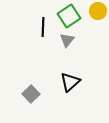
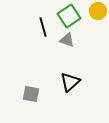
black line: rotated 18 degrees counterclockwise
gray triangle: rotated 49 degrees counterclockwise
gray square: rotated 36 degrees counterclockwise
